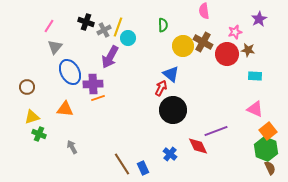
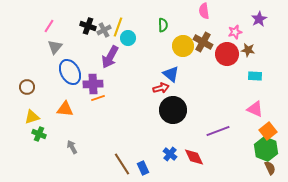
black cross: moved 2 px right, 4 px down
red arrow: rotated 49 degrees clockwise
purple line: moved 2 px right
red diamond: moved 4 px left, 11 px down
